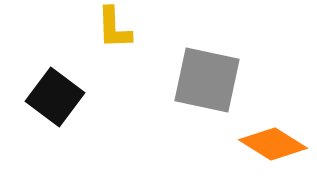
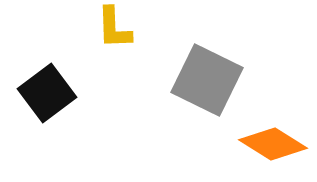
gray square: rotated 14 degrees clockwise
black square: moved 8 px left, 4 px up; rotated 16 degrees clockwise
